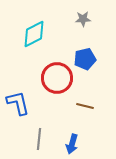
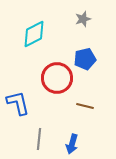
gray star: rotated 14 degrees counterclockwise
